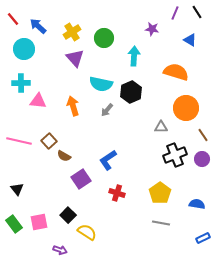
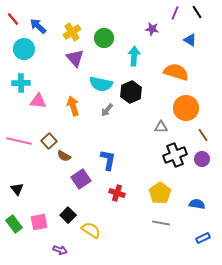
blue L-shape: rotated 135 degrees clockwise
yellow semicircle: moved 4 px right, 2 px up
